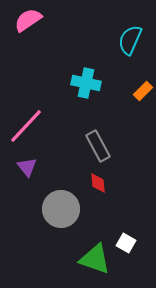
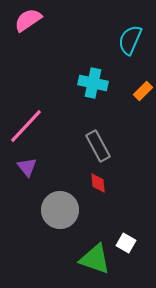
cyan cross: moved 7 px right
gray circle: moved 1 px left, 1 px down
